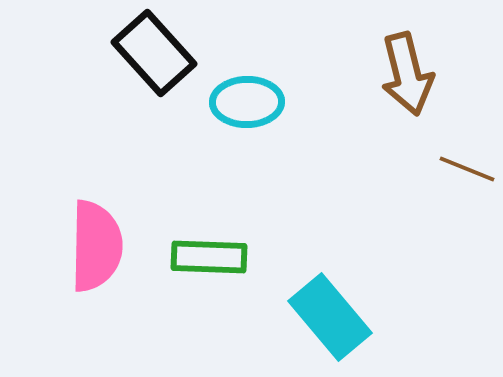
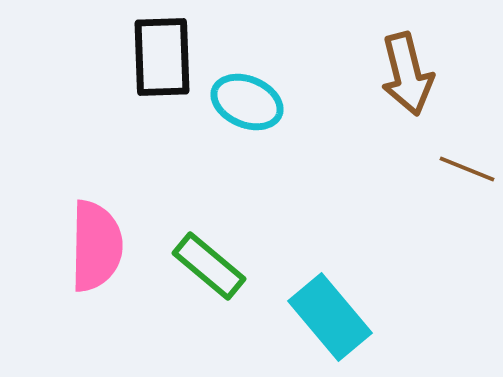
black rectangle: moved 8 px right, 4 px down; rotated 40 degrees clockwise
cyan ellipse: rotated 24 degrees clockwise
green rectangle: moved 9 px down; rotated 38 degrees clockwise
